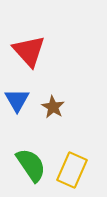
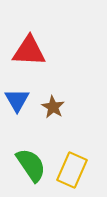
red triangle: rotated 45 degrees counterclockwise
